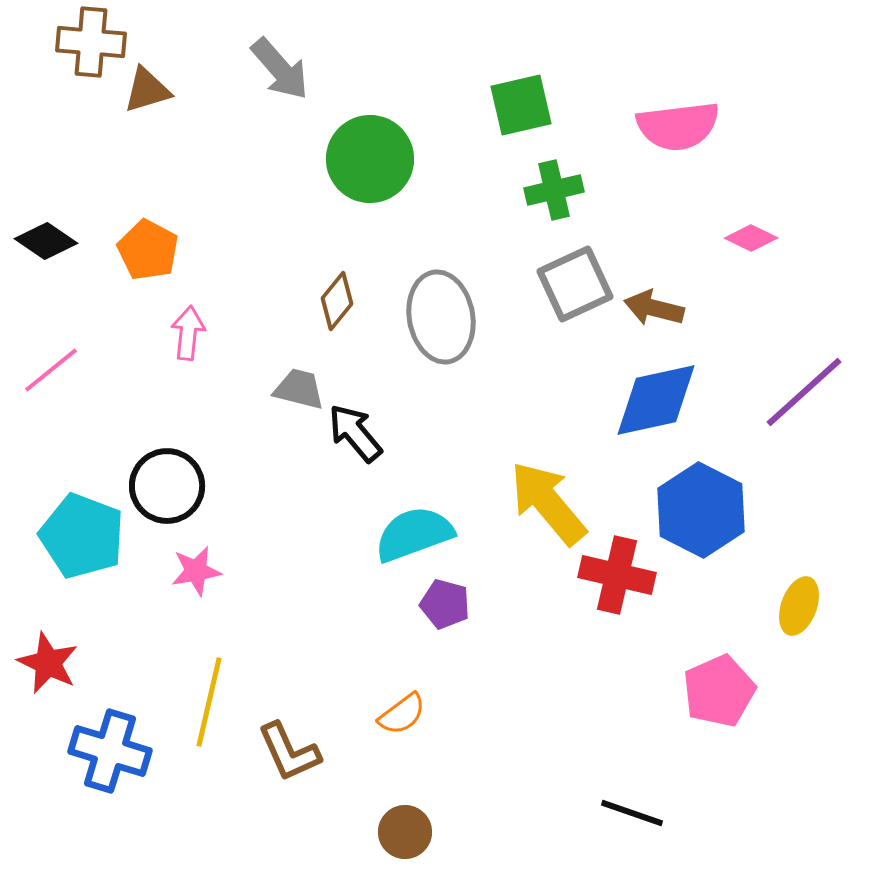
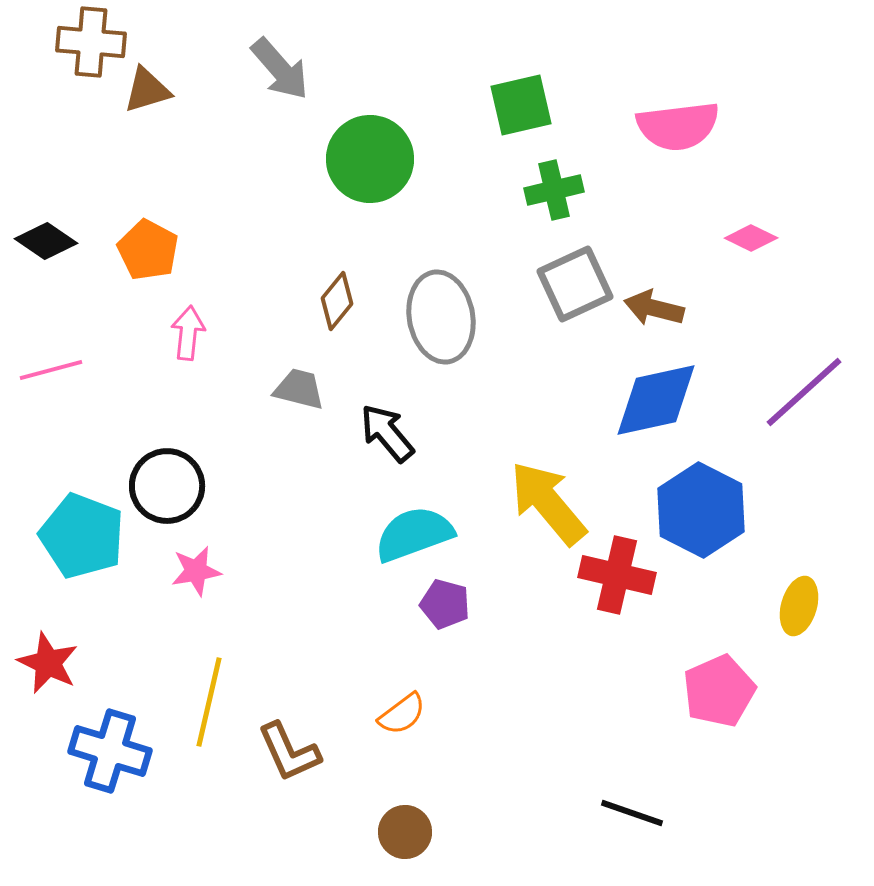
pink line: rotated 24 degrees clockwise
black arrow: moved 32 px right
yellow ellipse: rotated 4 degrees counterclockwise
